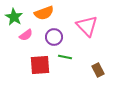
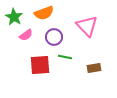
brown rectangle: moved 4 px left, 2 px up; rotated 72 degrees counterclockwise
